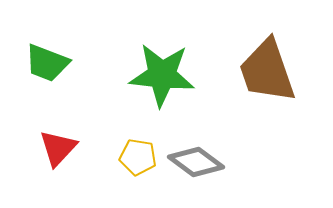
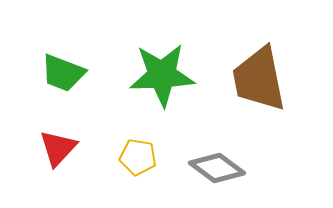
green trapezoid: moved 16 px right, 10 px down
brown trapezoid: moved 8 px left, 8 px down; rotated 8 degrees clockwise
green star: rotated 8 degrees counterclockwise
gray diamond: moved 21 px right, 6 px down
